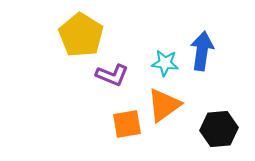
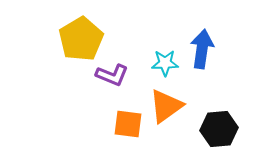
yellow pentagon: moved 4 px down; rotated 9 degrees clockwise
blue arrow: moved 2 px up
cyan star: rotated 8 degrees counterclockwise
orange triangle: moved 2 px right, 1 px down
orange square: moved 1 px right; rotated 16 degrees clockwise
